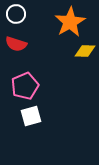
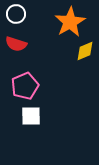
yellow diamond: rotated 25 degrees counterclockwise
white square: rotated 15 degrees clockwise
